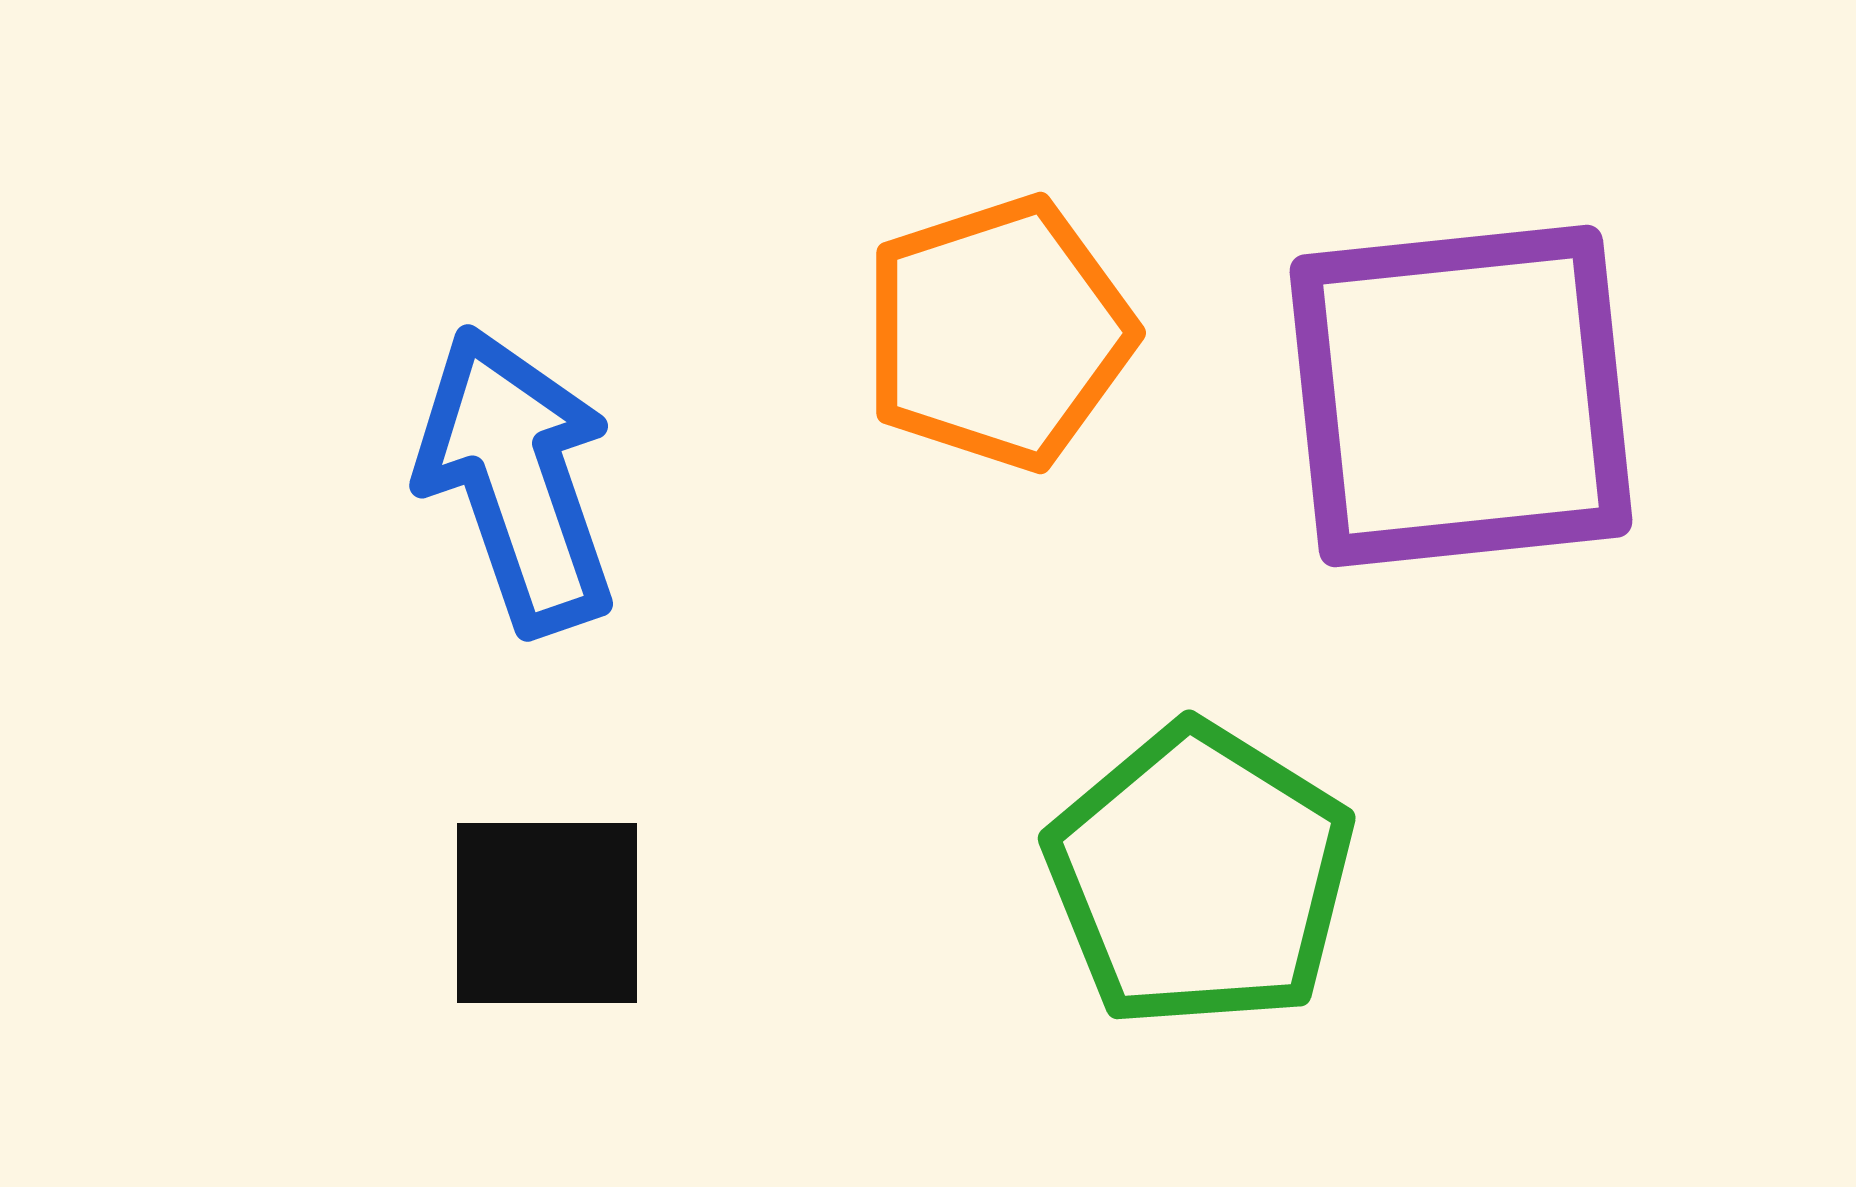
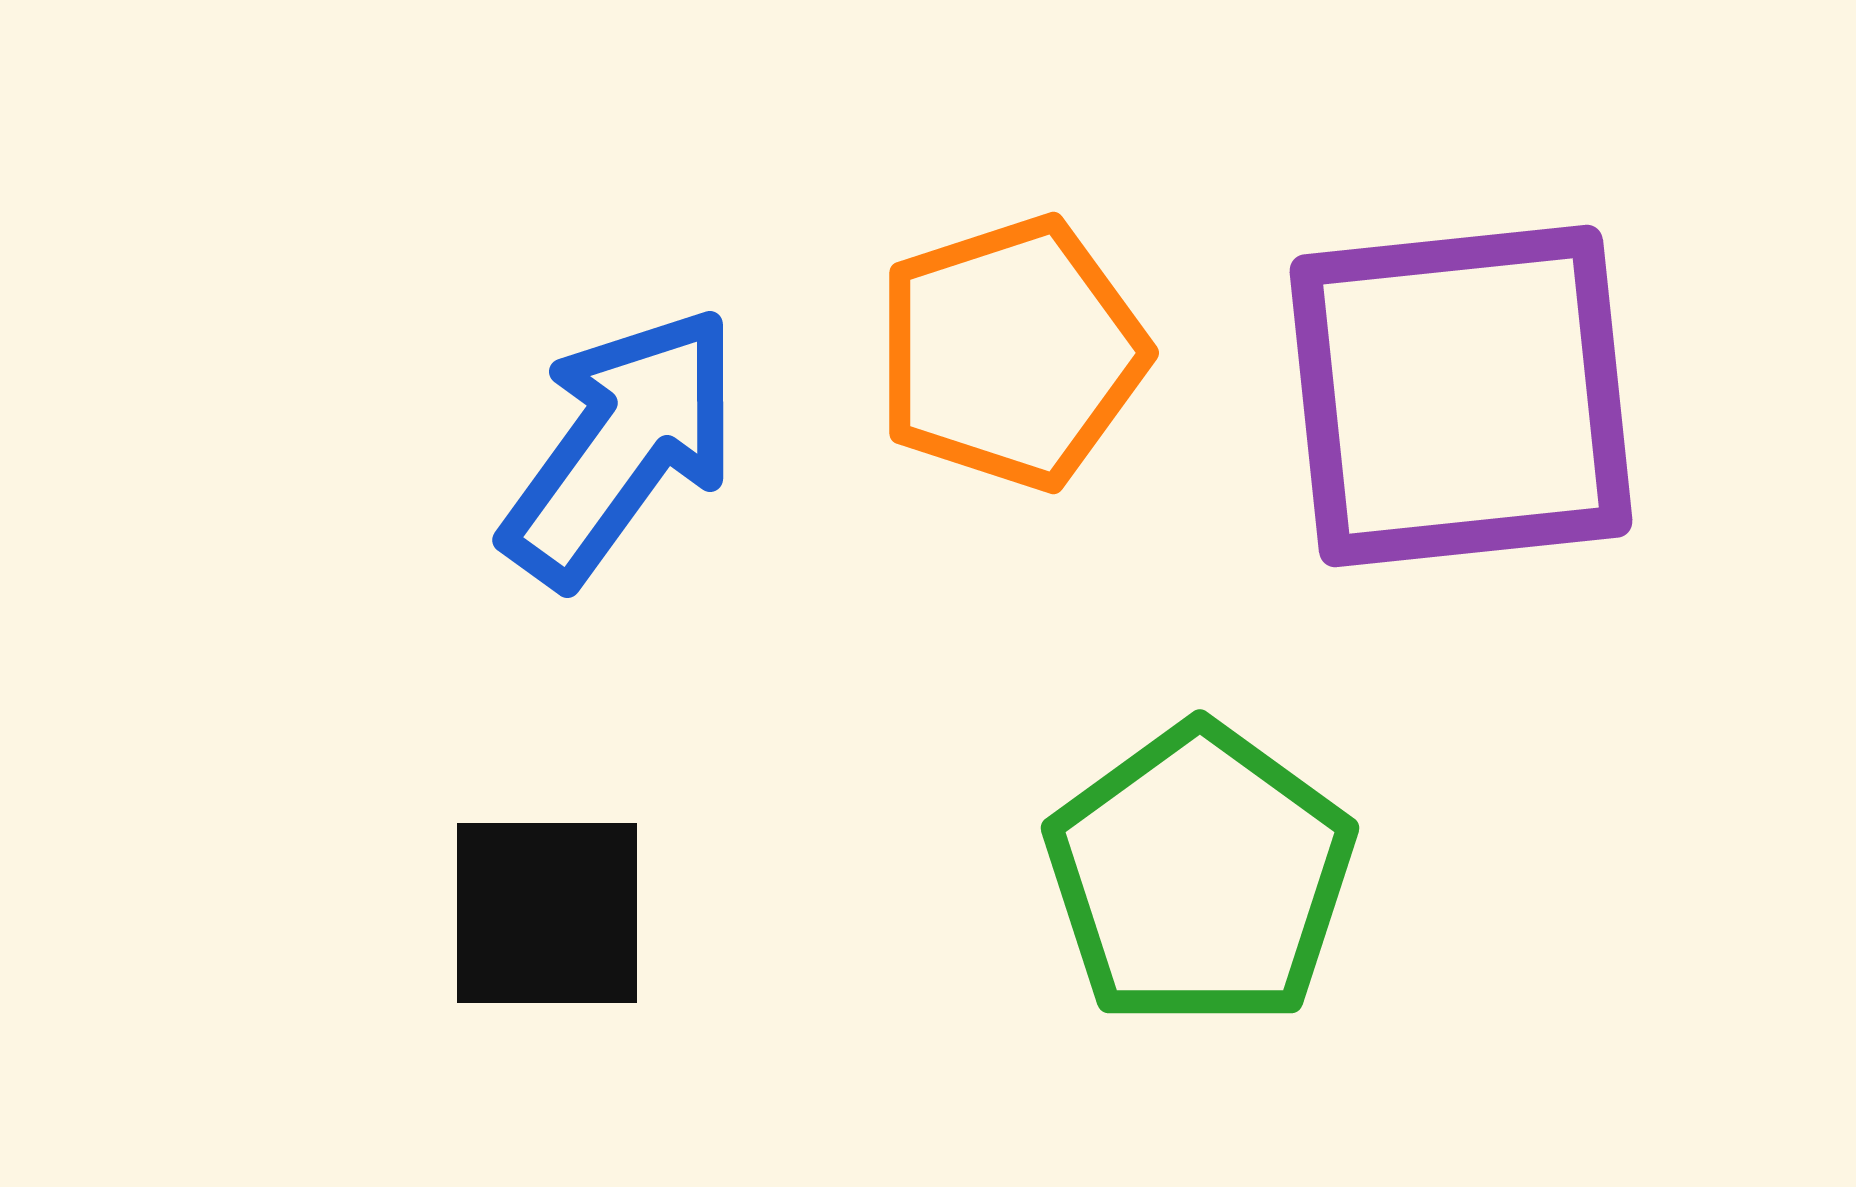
orange pentagon: moved 13 px right, 20 px down
blue arrow: moved 104 px right, 34 px up; rotated 55 degrees clockwise
green pentagon: rotated 4 degrees clockwise
